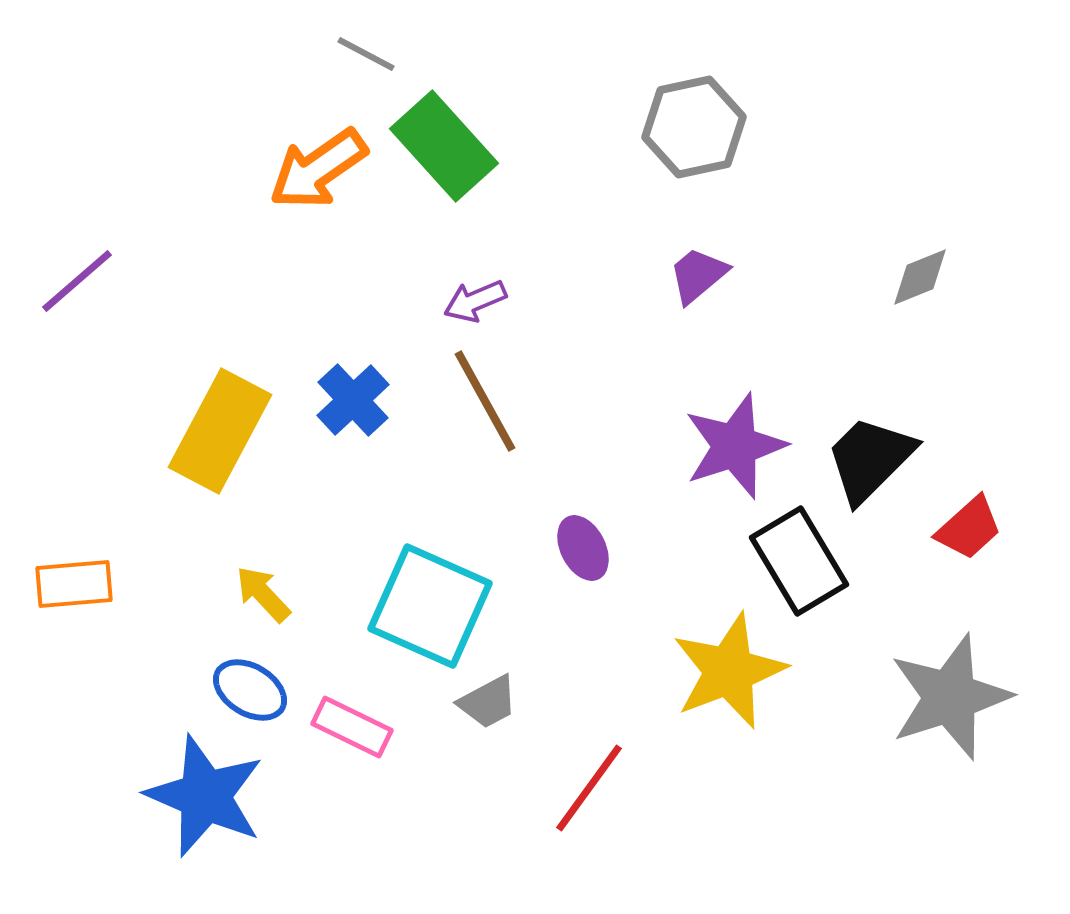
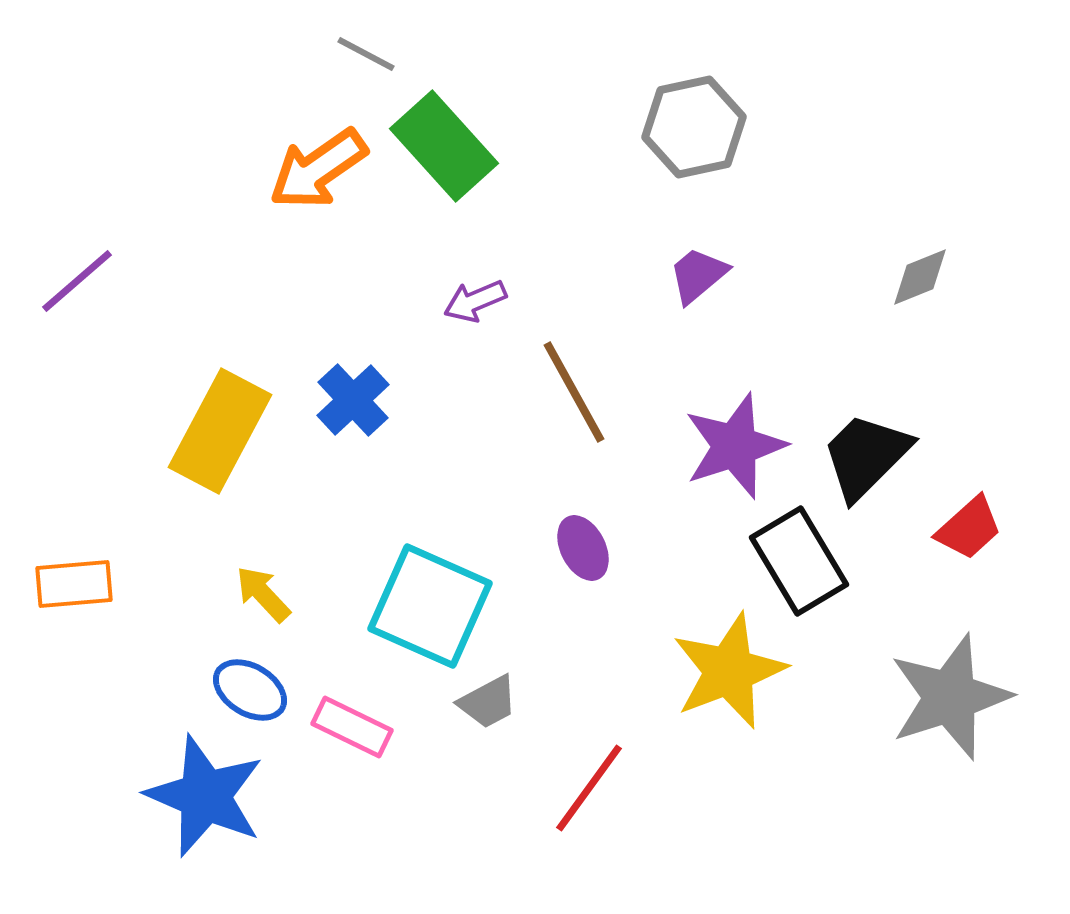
brown line: moved 89 px right, 9 px up
black trapezoid: moved 4 px left, 3 px up
